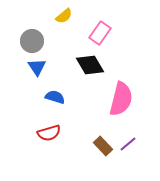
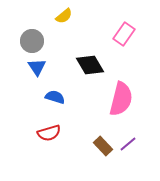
pink rectangle: moved 24 px right, 1 px down
